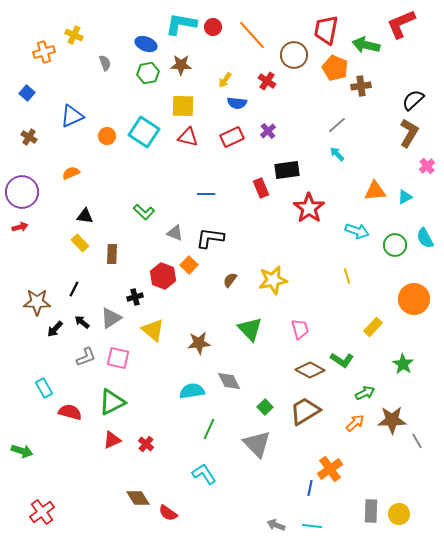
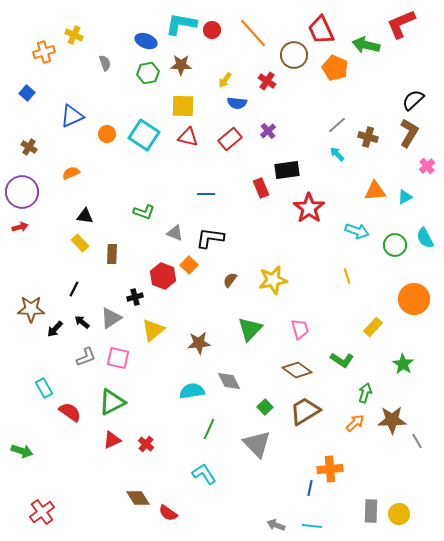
red circle at (213, 27): moved 1 px left, 3 px down
red trapezoid at (326, 30): moved 5 px left; rotated 36 degrees counterclockwise
orange line at (252, 35): moved 1 px right, 2 px up
blue ellipse at (146, 44): moved 3 px up
brown cross at (361, 86): moved 7 px right, 51 px down; rotated 24 degrees clockwise
cyan square at (144, 132): moved 3 px down
orange circle at (107, 136): moved 2 px up
brown cross at (29, 137): moved 10 px down
red rectangle at (232, 137): moved 2 px left, 2 px down; rotated 15 degrees counterclockwise
green L-shape at (144, 212): rotated 25 degrees counterclockwise
brown star at (37, 302): moved 6 px left, 7 px down
green triangle at (250, 329): rotated 28 degrees clockwise
yellow triangle at (153, 330): rotated 40 degrees clockwise
brown diamond at (310, 370): moved 13 px left; rotated 8 degrees clockwise
green arrow at (365, 393): rotated 48 degrees counterclockwise
red semicircle at (70, 412): rotated 20 degrees clockwise
orange cross at (330, 469): rotated 30 degrees clockwise
